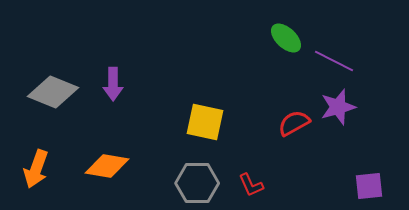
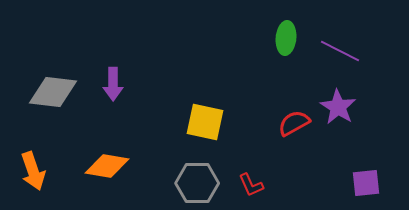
green ellipse: rotated 52 degrees clockwise
purple line: moved 6 px right, 10 px up
gray diamond: rotated 15 degrees counterclockwise
purple star: rotated 24 degrees counterclockwise
orange arrow: moved 3 px left, 2 px down; rotated 39 degrees counterclockwise
purple square: moved 3 px left, 3 px up
